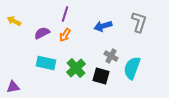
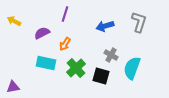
blue arrow: moved 2 px right
orange arrow: moved 9 px down
gray cross: moved 1 px up
